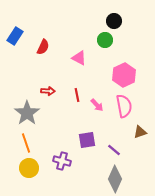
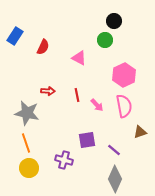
gray star: rotated 25 degrees counterclockwise
purple cross: moved 2 px right, 1 px up
